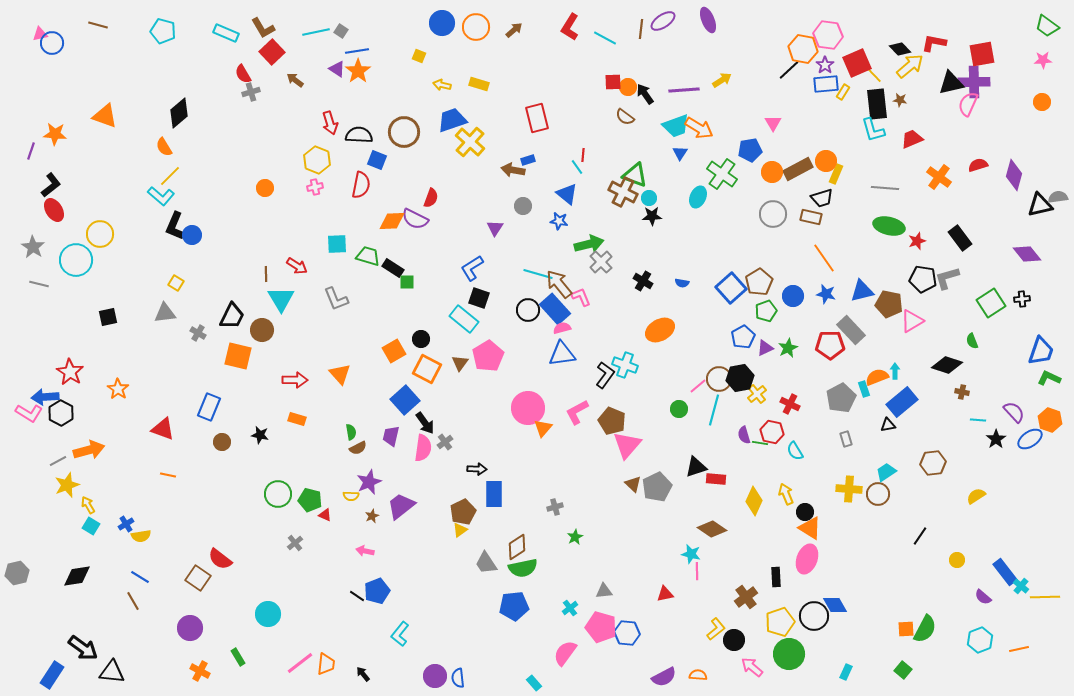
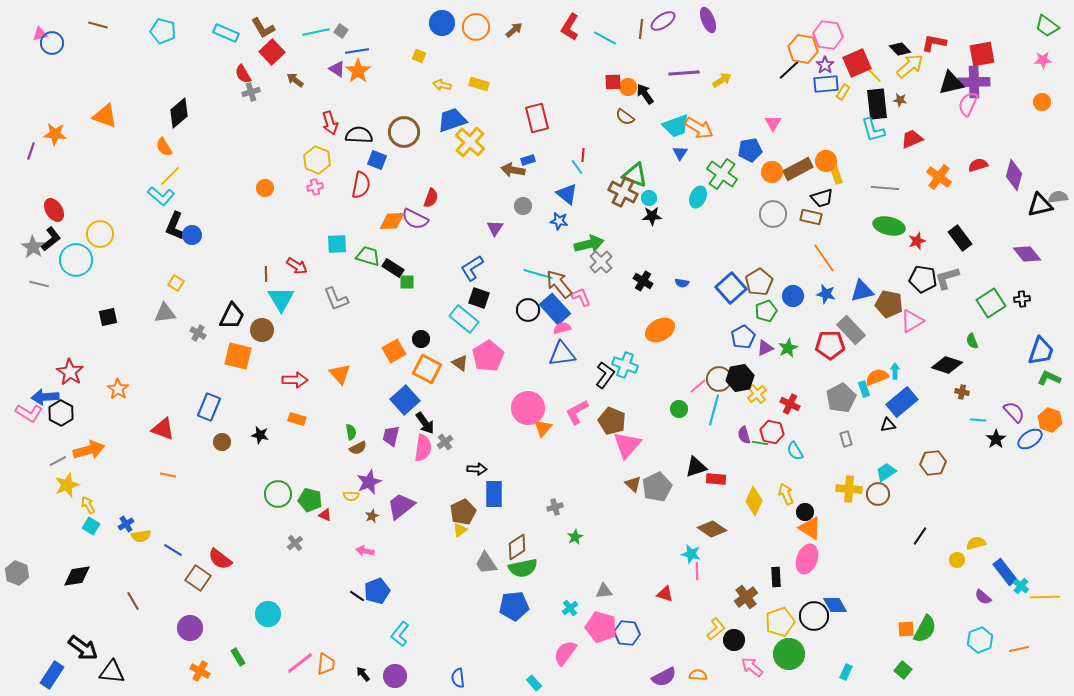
purple line at (684, 90): moved 17 px up
yellow rectangle at (836, 174): rotated 42 degrees counterclockwise
black L-shape at (51, 185): moved 54 px down
brown triangle at (460, 363): rotated 30 degrees counterclockwise
yellow semicircle at (976, 496): moved 47 px down; rotated 18 degrees clockwise
gray hexagon at (17, 573): rotated 25 degrees counterclockwise
blue line at (140, 577): moved 33 px right, 27 px up
red triangle at (665, 594): rotated 30 degrees clockwise
purple circle at (435, 676): moved 40 px left
